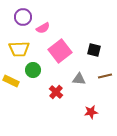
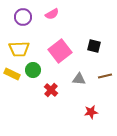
pink semicircle: moved 9 px right, 14 px up
black square: moved 4 px up
yellow rectangle: moved 1 px right, 7 px up
red cross: moved 5 px left, 2 px up
